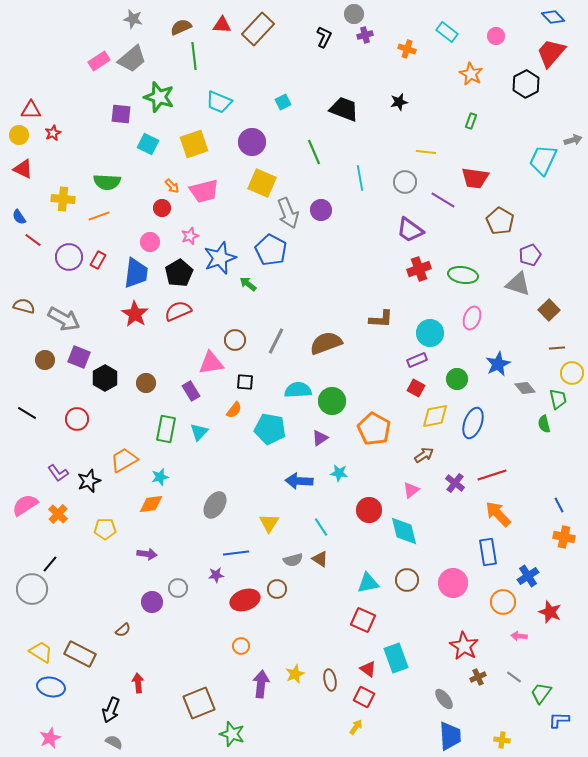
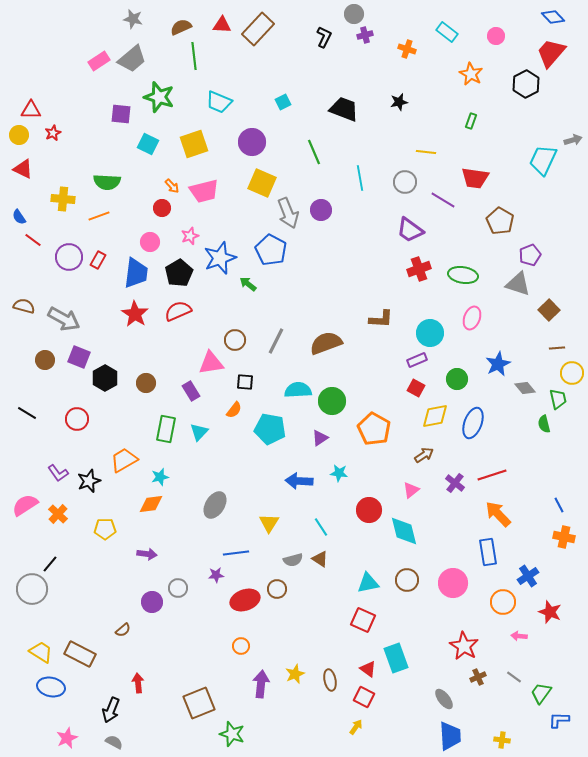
pink star at (50, 738): moved 17 px right
